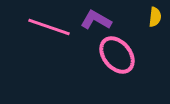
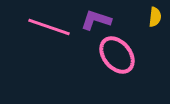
purple L-shape: rotated 12 degrees counterclockwise
